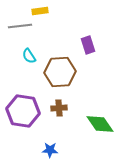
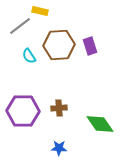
yellow rectangle: rotated 21 degrees clockwise
gray line: rotated 30 degrees counterclockwise
purple rectangle: moved 2 px right, 1 px down
brown hexagon: moved 1 px left, 27 px up
purple hexagon: rotated 8 degrees counterclockwise
blue star: moved 9 px right, 2 px up
